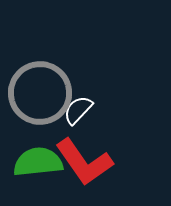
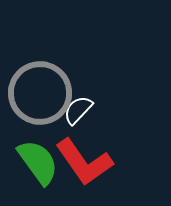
green semicircle: rotated 60 degrees clockwise
